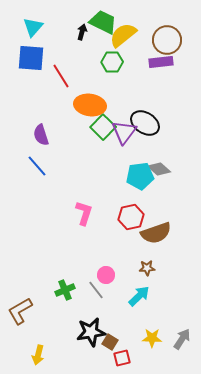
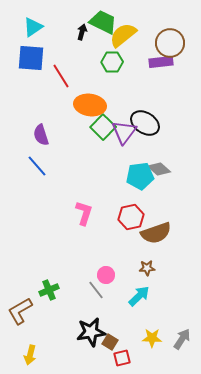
cyan triangle: rotated 15 degrees clockwise
brown circle: moved 3 px right, 3 px down
green cross: moved 16 px left
yellow arrow: moved 8 px left
